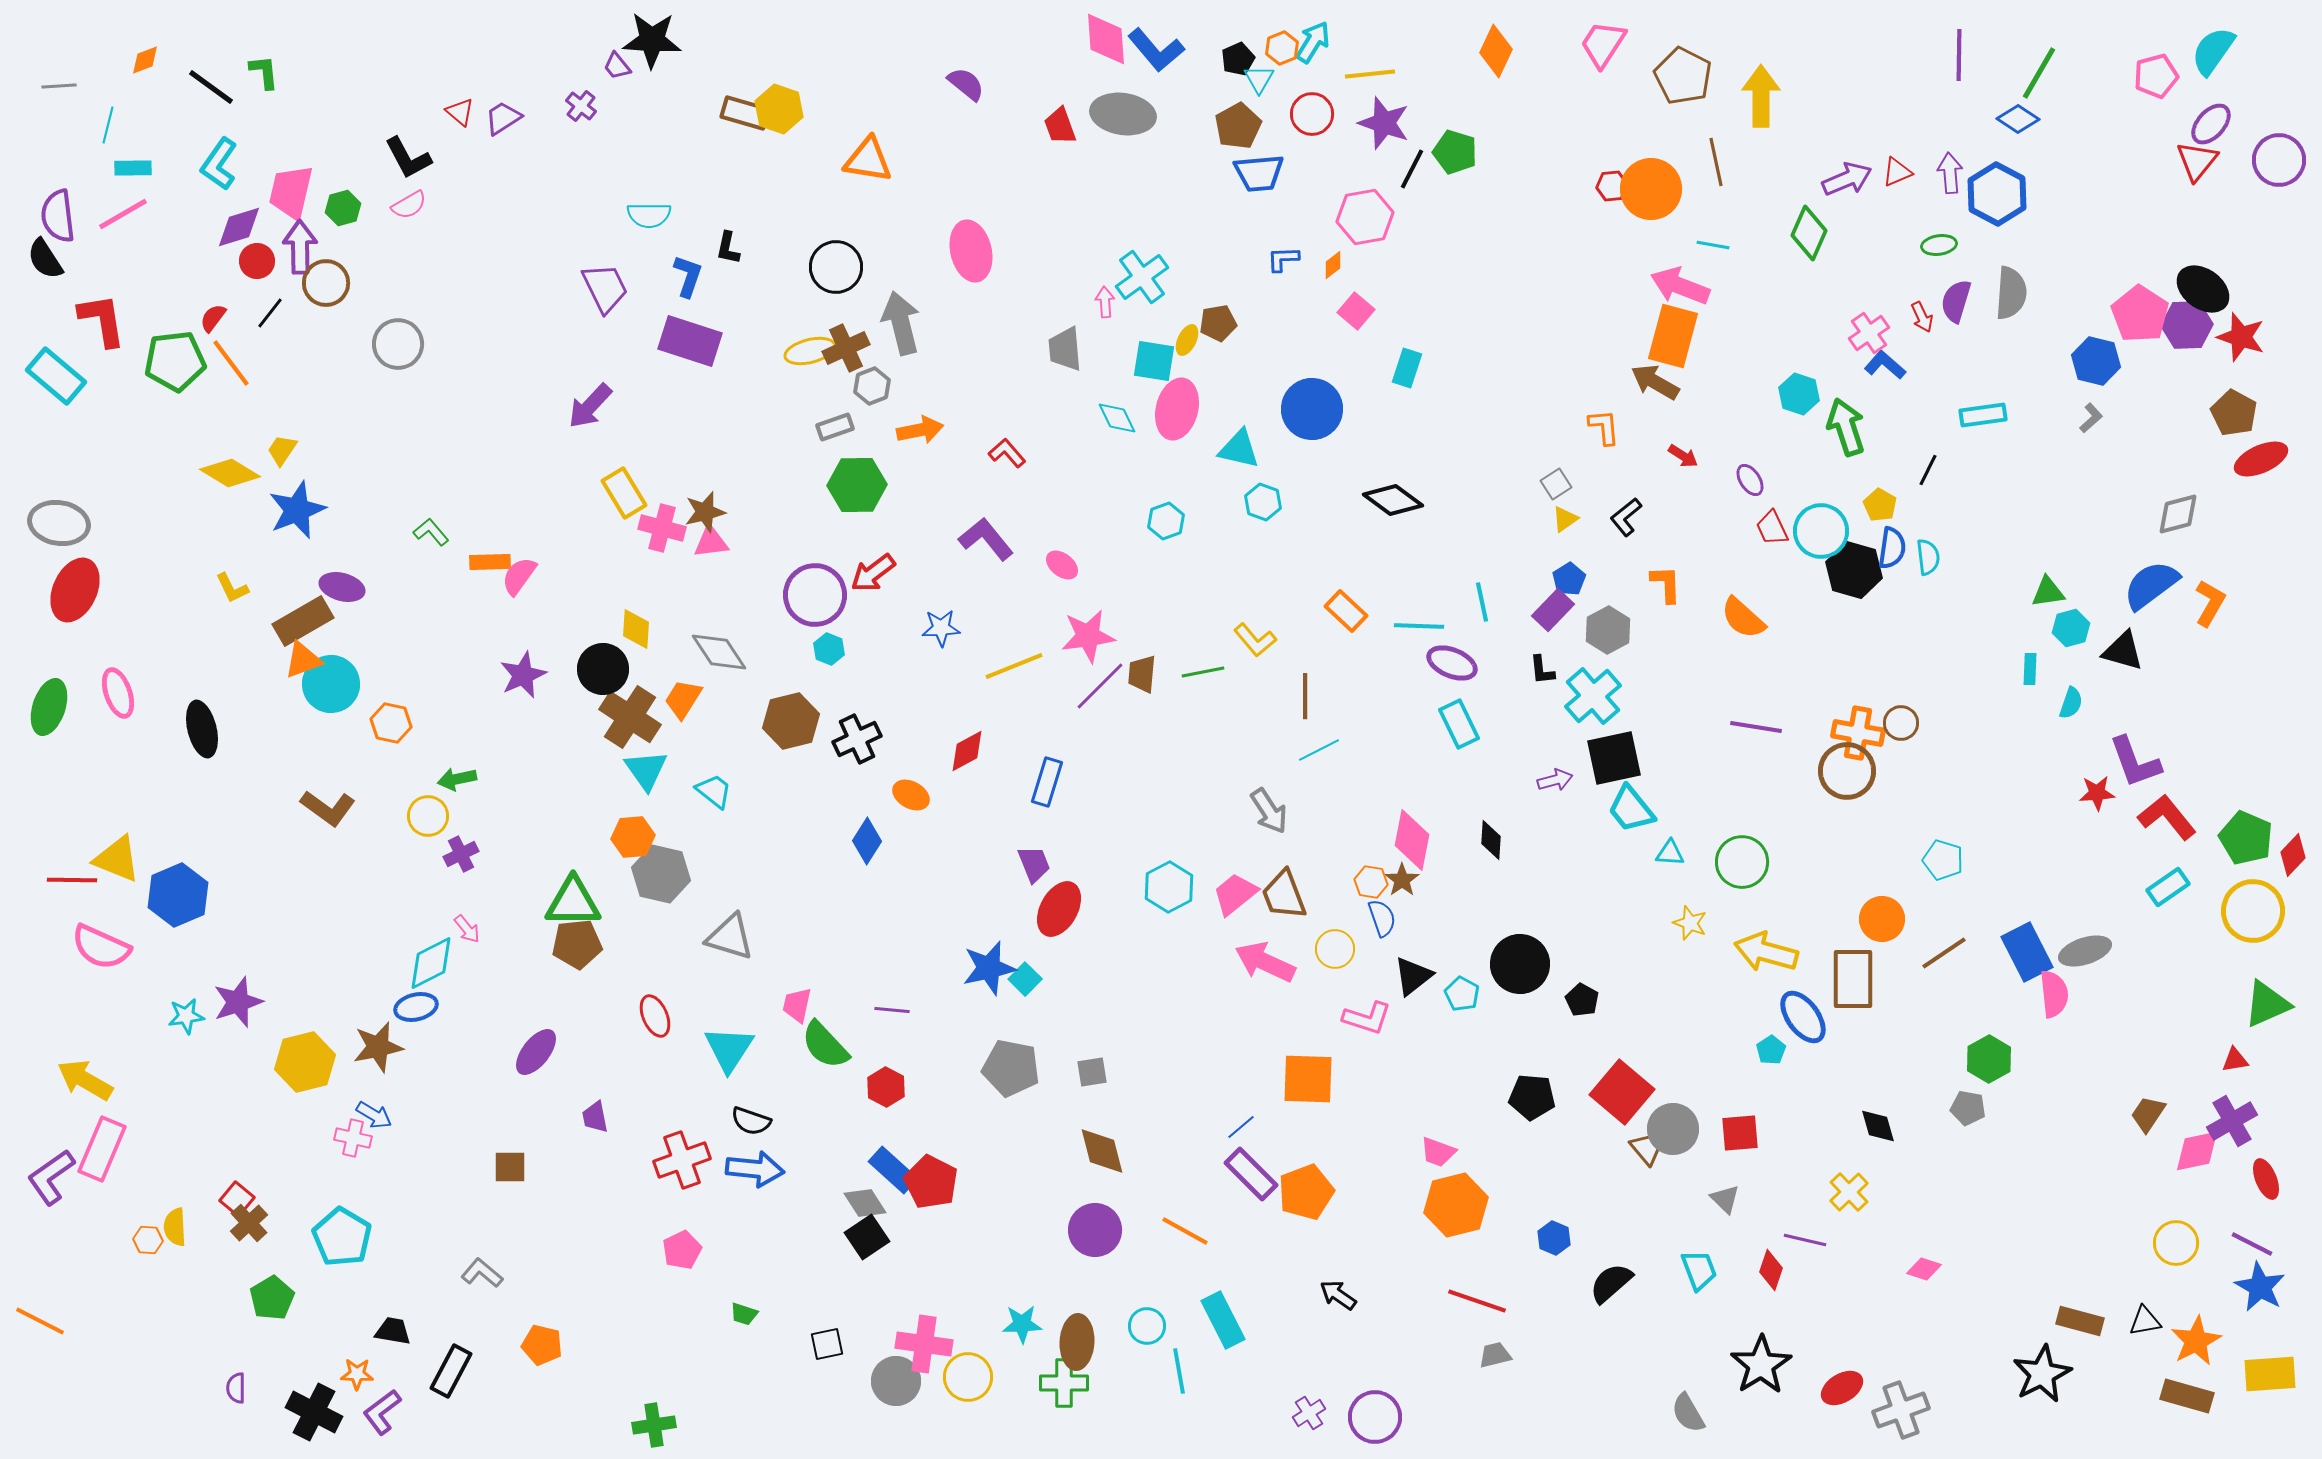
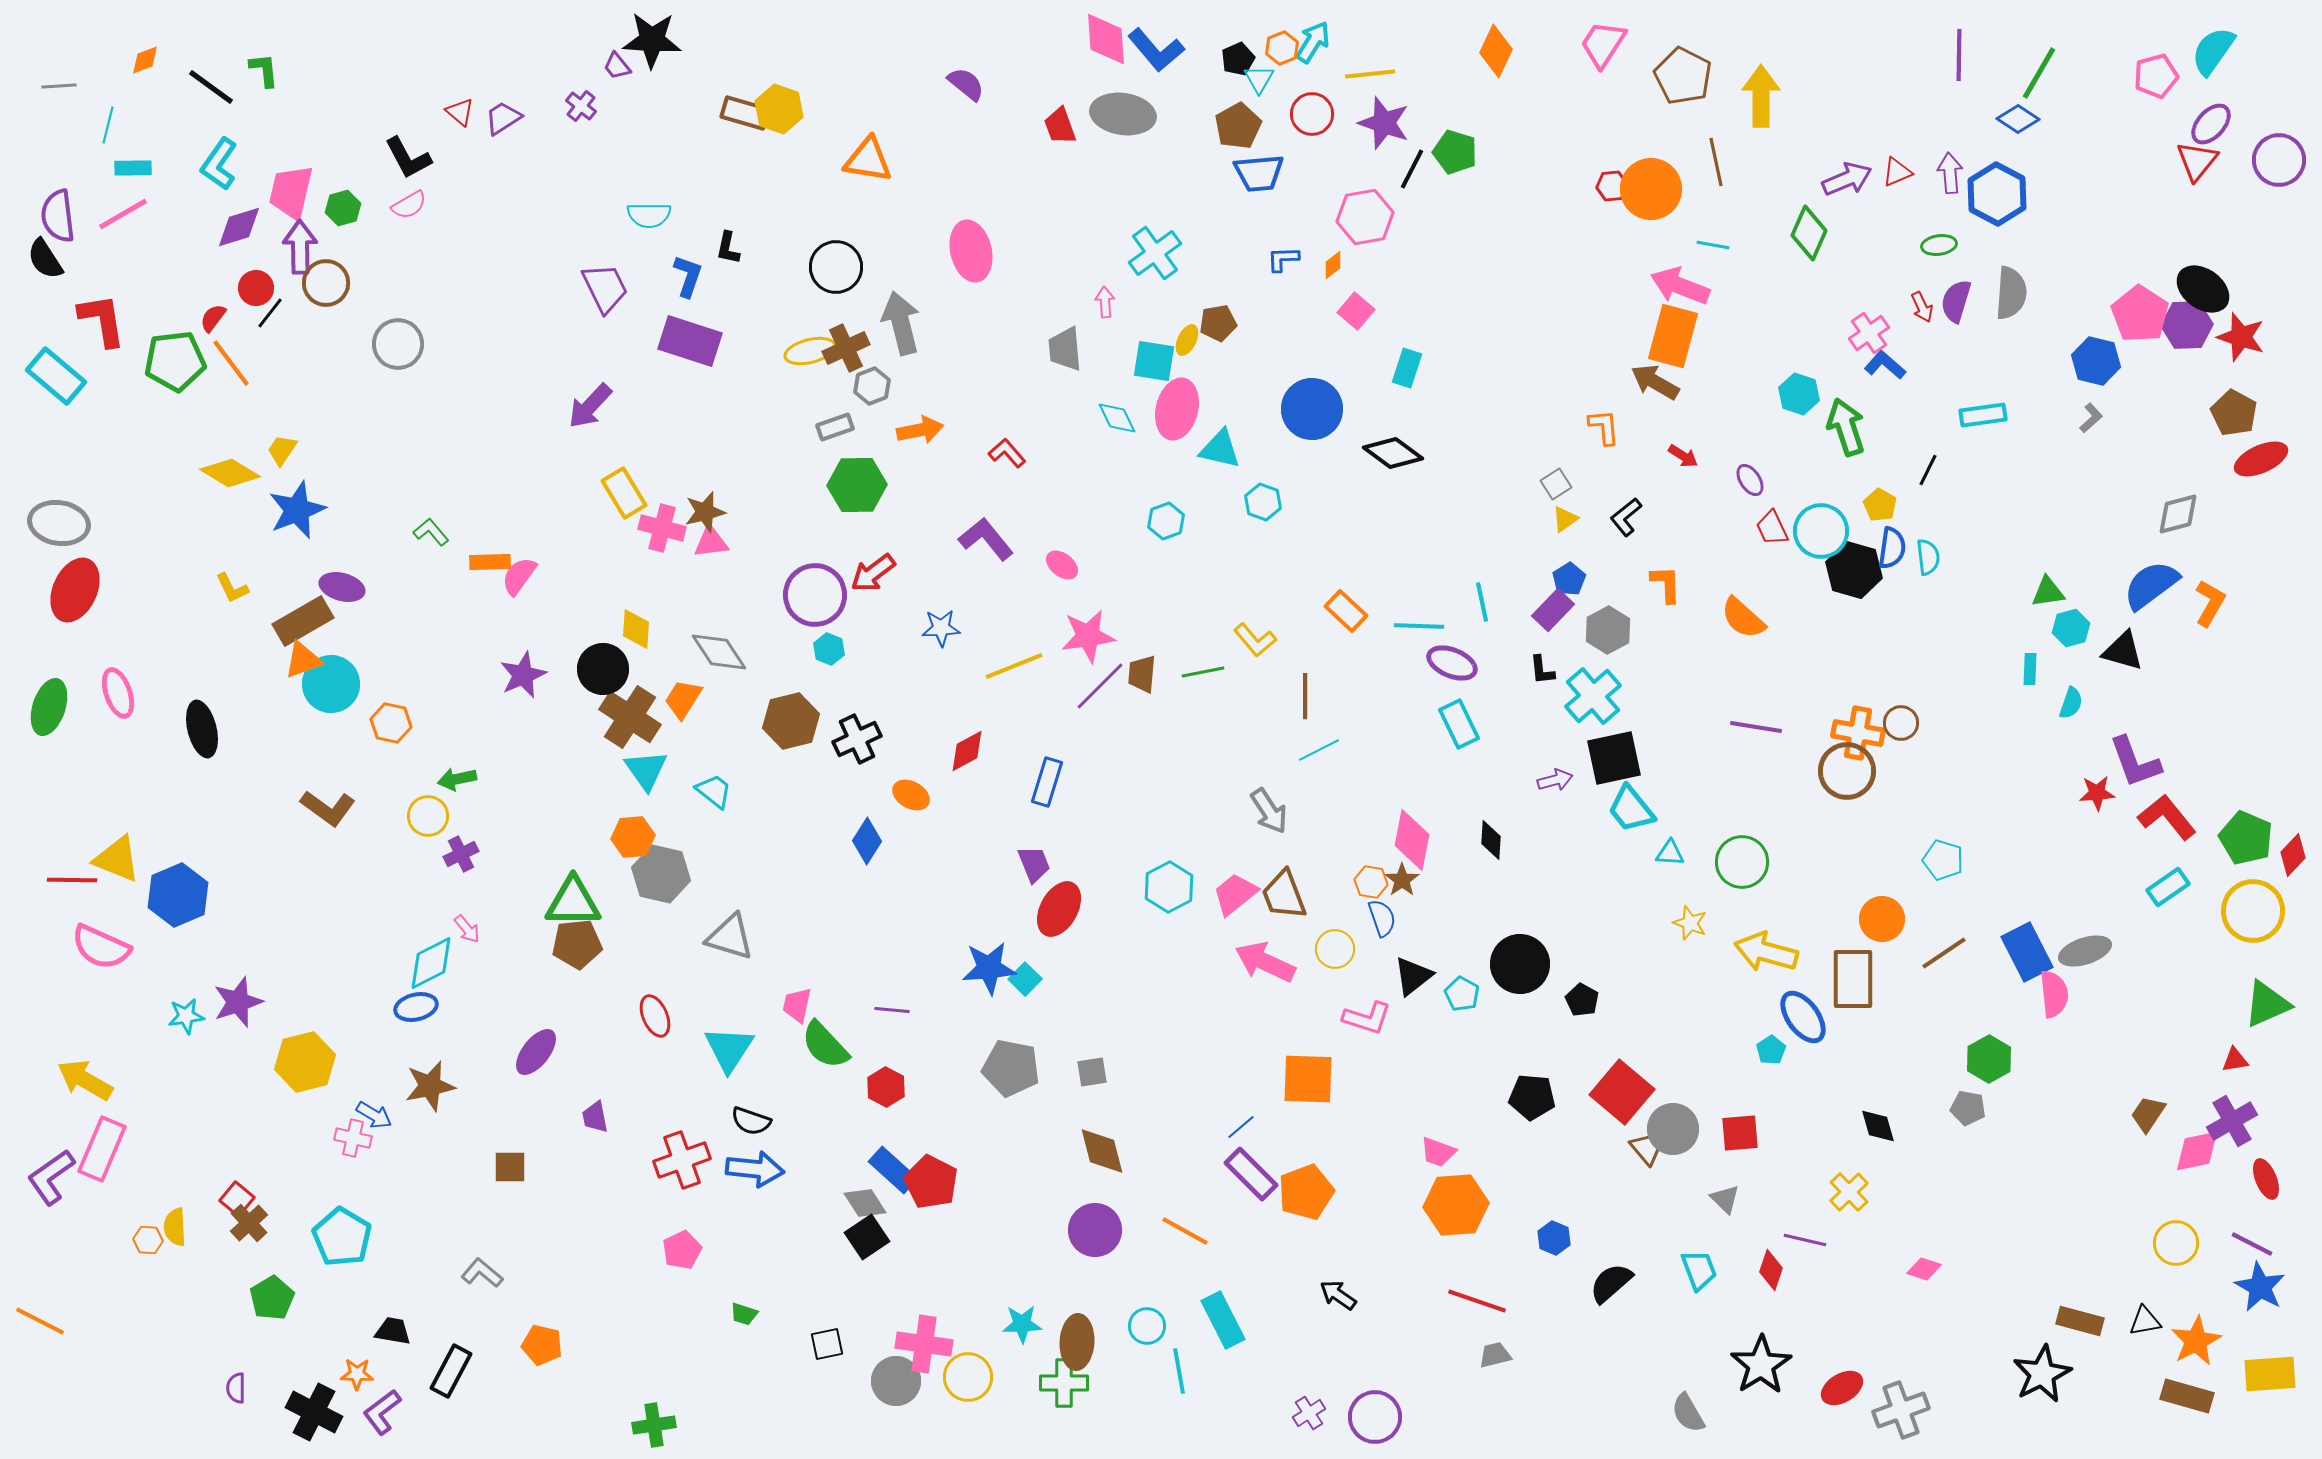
green L-shape at (264, 72): moved 2 px up
red circle at (257, 261): moved 1 px left, 27 px down
cyan cross at (1142, 277): moved 13 px right, 24 px up
red arrow at (1922, 317): moved 10 px up
cyan triangle at (1239, 449): moved 19 px left
black diamond at (1393, 500): moved 47 px up
blue star at (989, 968): rotated 8 degrees clockwise
brown star at (378, 1047): moved 52 px right, 39 px down
orange hexagon at (1456, 1205): rotated 10 degrees clockwise
